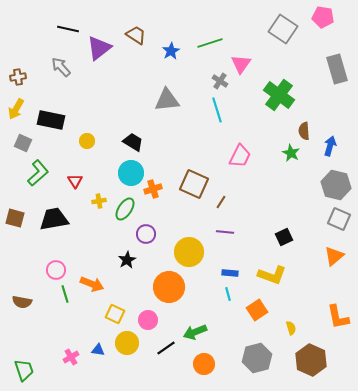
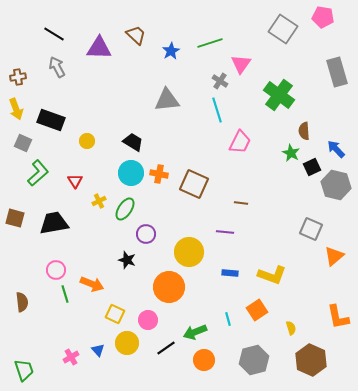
black line at (68, 29): moved 14 px left, 5 px down; rotated 20 degrees clockwise
brown trapezoid at (136, 35): rotated 10 degrees clockwise
purple triangle at (99, 48): rotated 40 degrees clockwise
gray arrow at (61, 67): moved 4 px left; rotated 15 degrees clockwise
gray rectangle at (337, 69): moved 3 px down
yellow arrow at (16, 109): rotated 50 degrees counterclockwise
black rectangle at (51, 120): rotated 8 degrees clockwise
blue arrow at (330, 146): moved 6 px right, 3 px down; rotated 60 degrees counterclockwise
pink trapezoid at (240, 156): moved 14 px up
orange cross at (153, 189): moved 6 px right, 15 px up; rotated 30 degrees clockwise
yellow cross at (99, 201): rotated 16 degrees counterclockwise
brown line at (221, 202): moved 20 px right, 1 px down; rotated 64 degrees clockwise
black trapezoid at (54, 219): moved 4 px down
gray square at (339, 219): moved 28 px left, 10 px down
black square at (284, 237): moved 28 px right, 70 px up
black star at (127, 260): rotated 24 degrees counterclockwise
cyan line at (228, 294): moved 25 px down
brown semicircle at (22, 302): rotated 108 degrees counterclockwise
blue triangle at (98, 350): rotated 40 degrees clockwise
gray hexagon at (257, 358): moved 3 px left, 2 px down
orange circle at (204, 364): moved 4 px up
